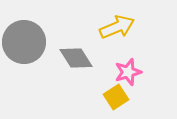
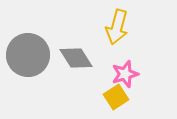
yellow arrow: rotated 128 degrees clockwise
gray circle: moved 4 px right, 13 px down
pink star: moved 3 px left, 2 px down
